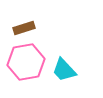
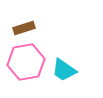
cyan trapezoid: rotated 12 degrees counterclockwise
